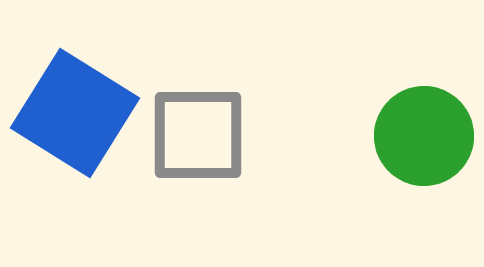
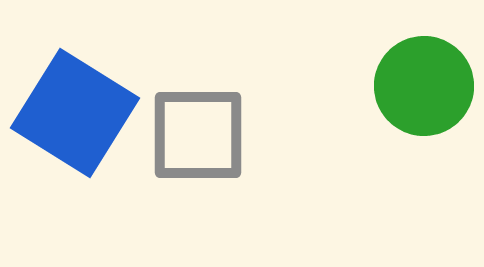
green circle: moved 50 px up
